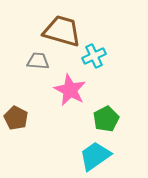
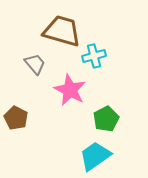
cyan cross: rotated 10 degrees clockwise
gray trapezoid: moved 3 px left, 3 px down; rotated 45 degrees clockwise
